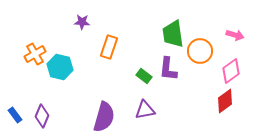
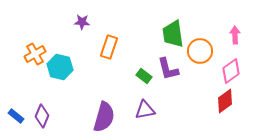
pink arrow: rotated 108 degrees counterclockwise
purple L-shape: rotated 20 degrees counterclockwise
blue rectangle: moved 1 px right, 1 px down; rotated 14 degrees counterclockwise
